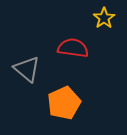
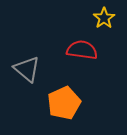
red semicircle: moved 9 px right, 2 px down
